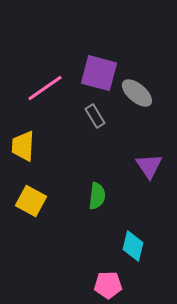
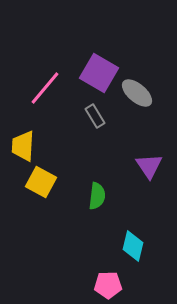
purple square: rotated 15 degrees clockwise
pink line: rotated 15 degrees counterclockwise
yellow square: moved 10 px right, 19 px up
